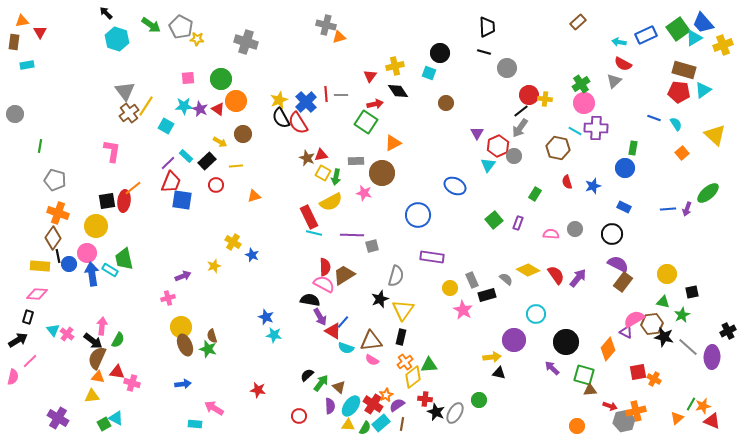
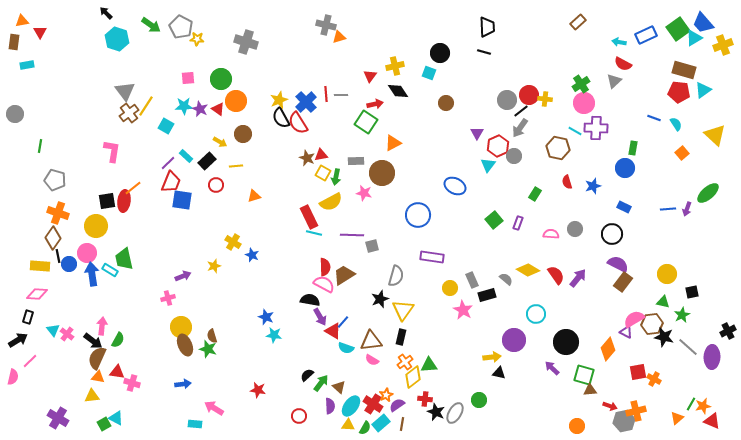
gray circle at (507, 68): moved 32 px down
